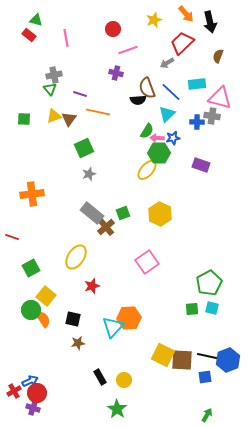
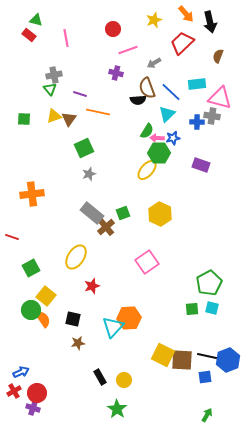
gray arrow at (167, 63): moved 13 px left
blue arrow at (30, 381): moved 9 px left, 9 px up
